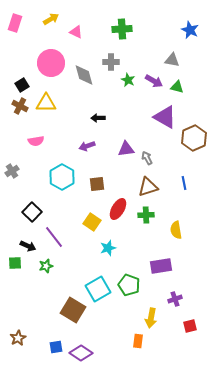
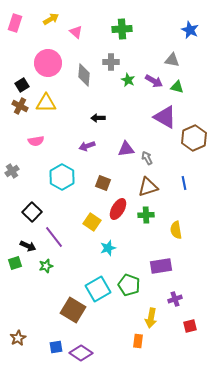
pink triangle at (76, 32): rotated 16 degrees clockwise
pink circle at (51, 63): moved 3 px left
gray diamond at (84, 75): rotated 20 degrees clockwise
brown square at (97, 184): moved 6 px right, 1 px up; rotated 28 degrees clockwise
green square at (15, 263): rotated 16 degrees counterclockwise
